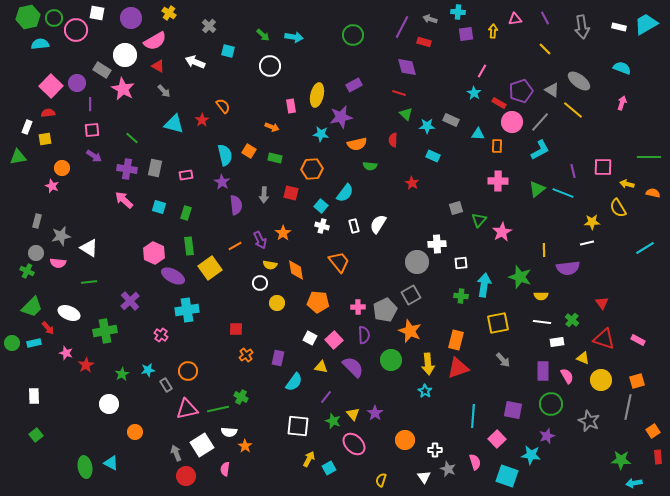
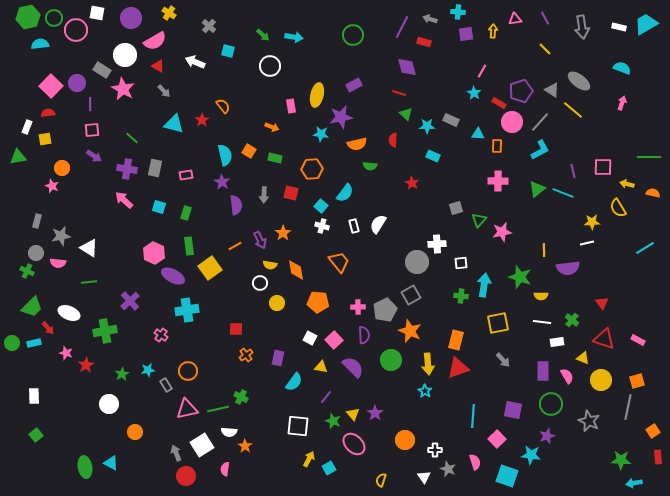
pink star at (502, 232): rotated 18 degrees clockwise
